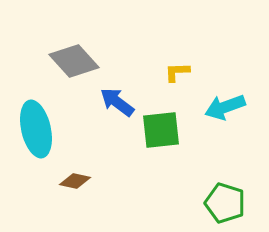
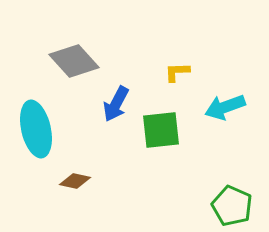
blue arrow: moved 1 px left, 2 px down; rotated 99 degrees counterclockwise
green pentagon: moved 7 px right, 3 px down; rotated 6 degrees clockwise
